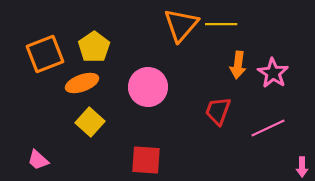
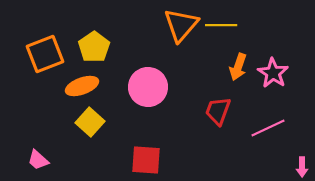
yellow line: moved 1 px down
orange arrow: moved 2 px down; rotated 12 degrees clockwise
orange ellipse: moved 3 px down
